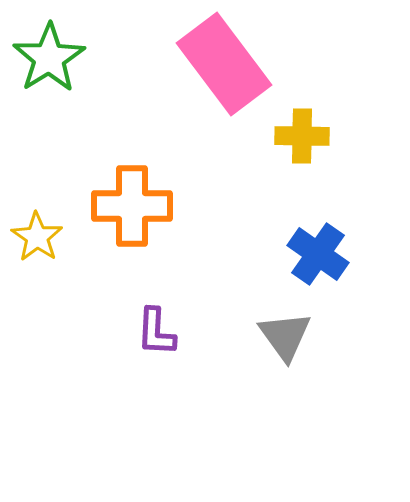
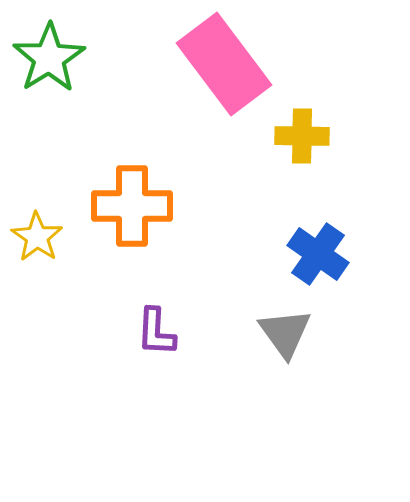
gray triangle: moved 3 px up
